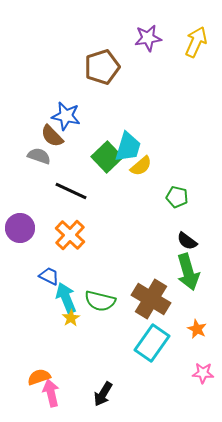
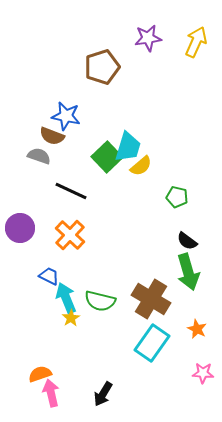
brown semicircle: rotated 25 degrees counterclockwise
orange semicircle: moved 1 px right, 3 px up
